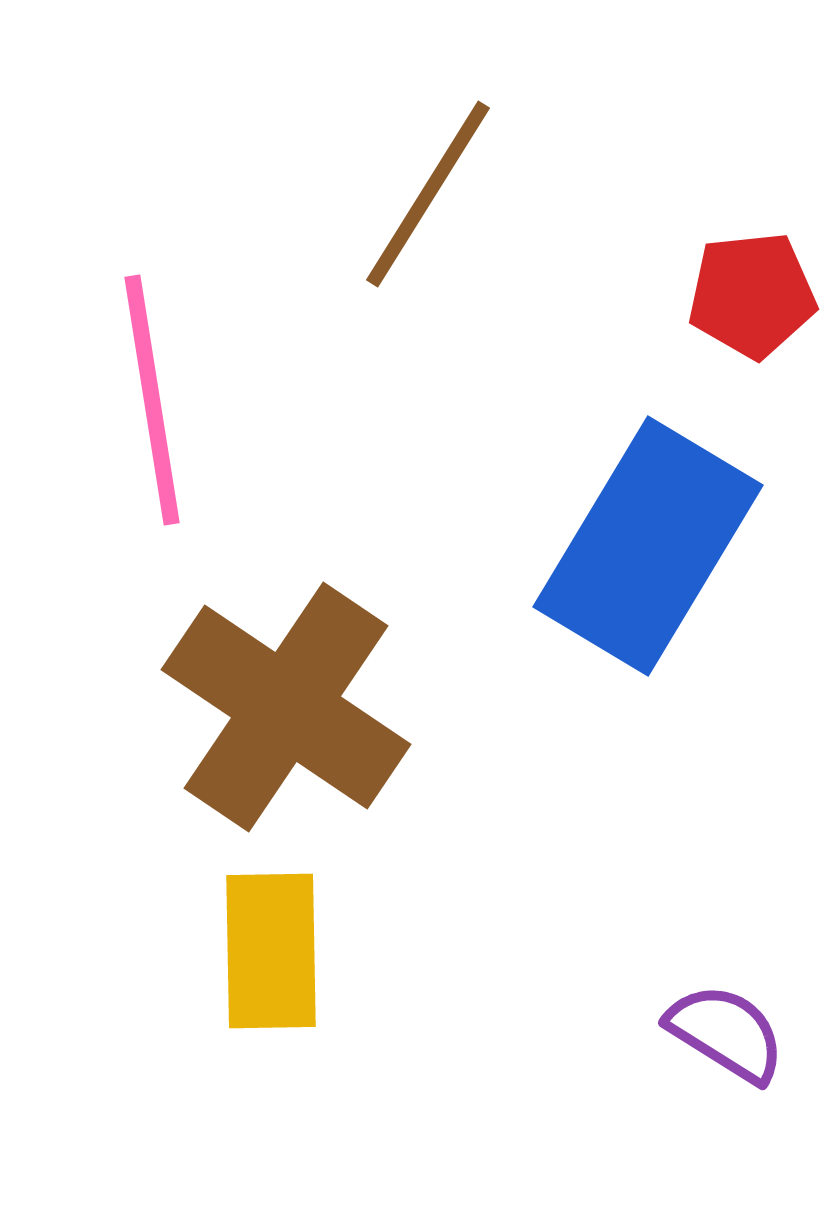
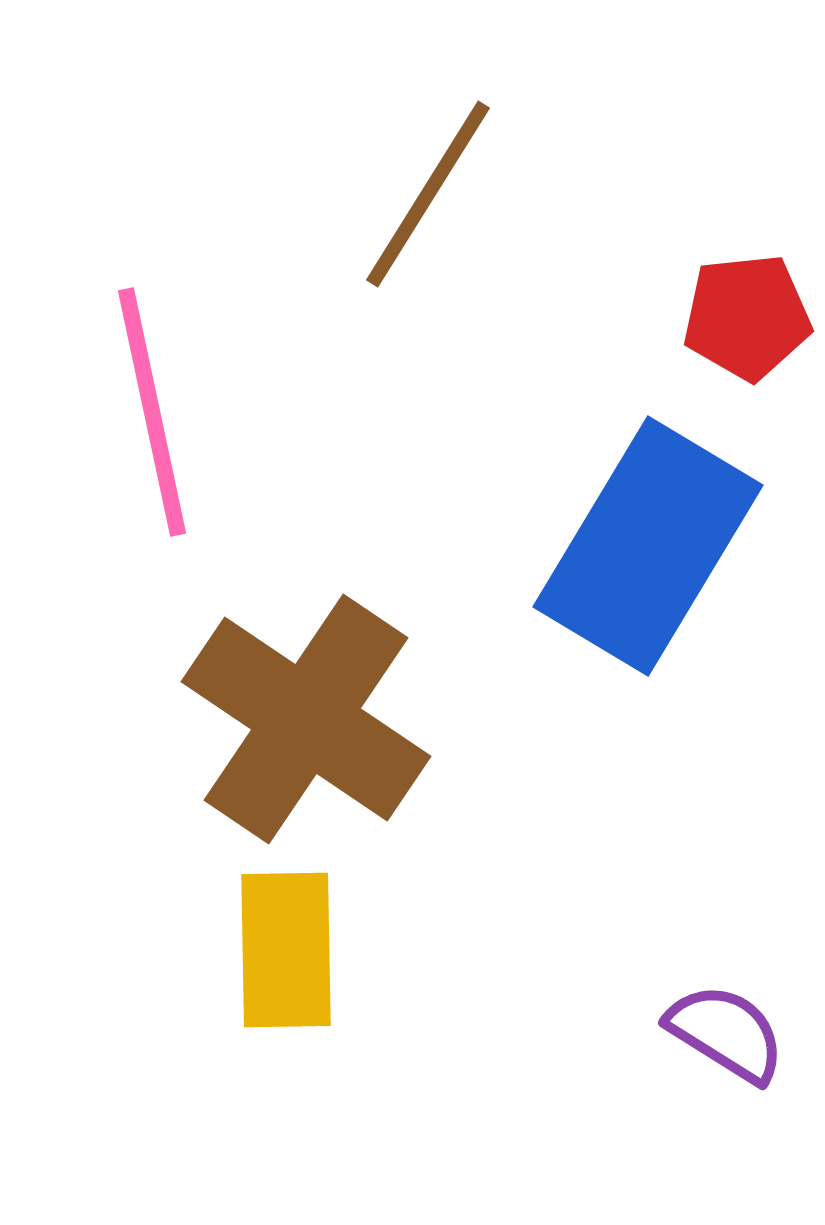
red pentagon: moved 5 px left, 22 px down
pink line: moved 12 px down; rotated 3 degrees counterclockwise
brown cross: moved 20 px right, 12 px down
yellow rectangle: moved 15 px right, 1 px up
